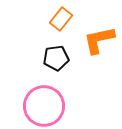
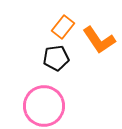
orange rectangle: moved 2 px right, 8 px down
orange L-shape: rotated 112 degrees counterclockwise
